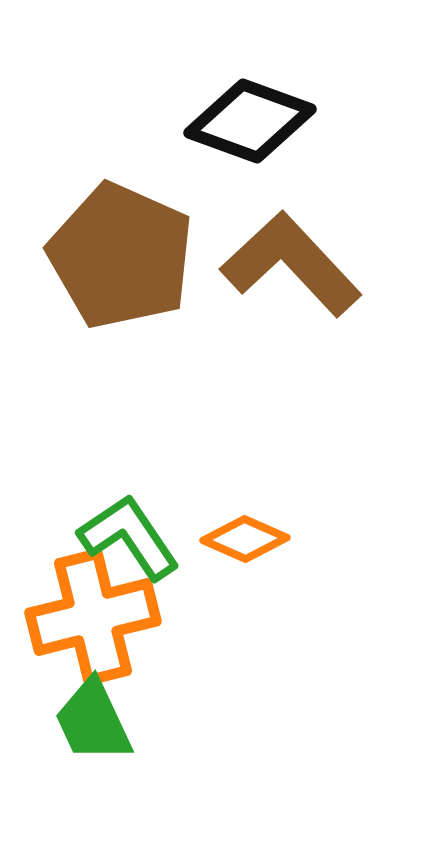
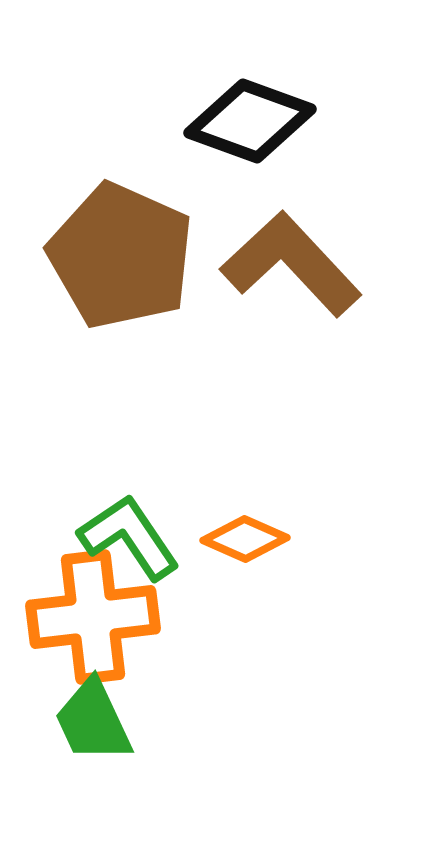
orange cross: rotated 7 degrees clockwise
